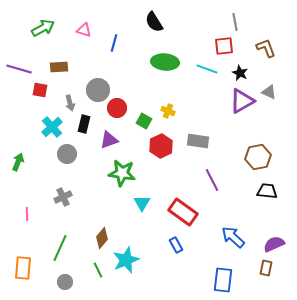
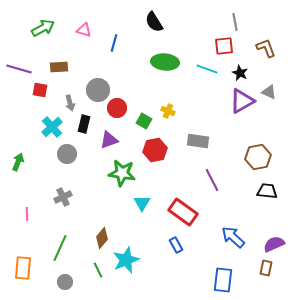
red hexagon at (161, 146): moved 6 px left, 4 px down; rotated 15 degrees clockwise
